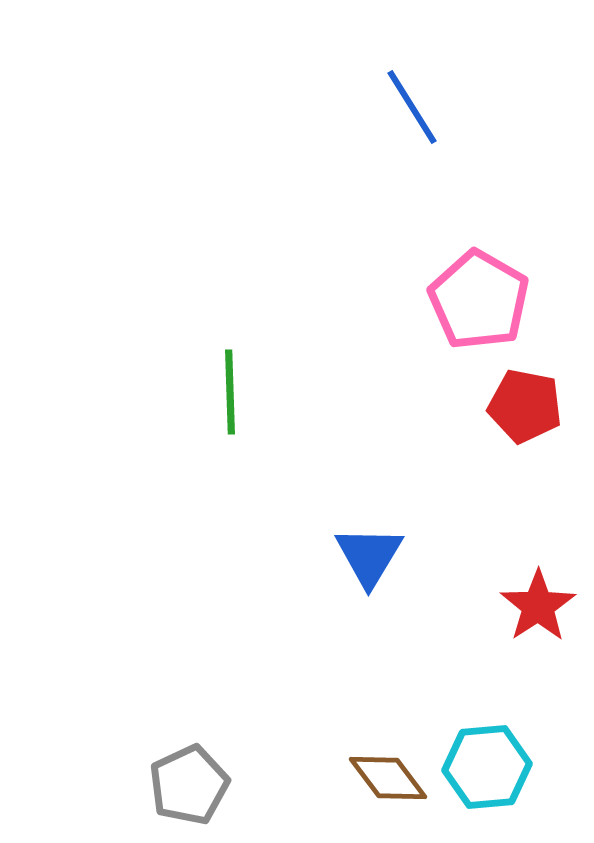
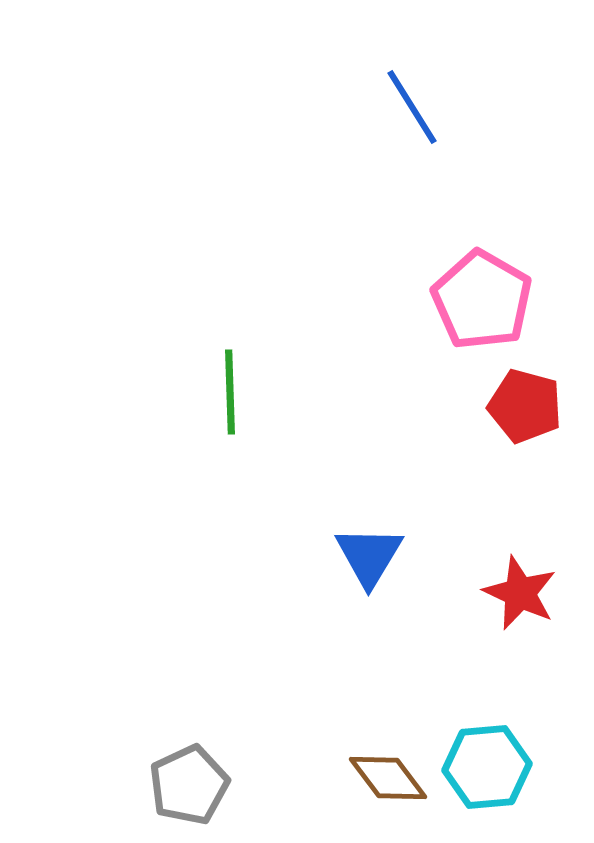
pink pentagon: moved 3 px right
red pentagon: rotated 4 degrees clockwise
red star: moved 18 px left, 13 px up; rotated 14 degrees counterclockwise
